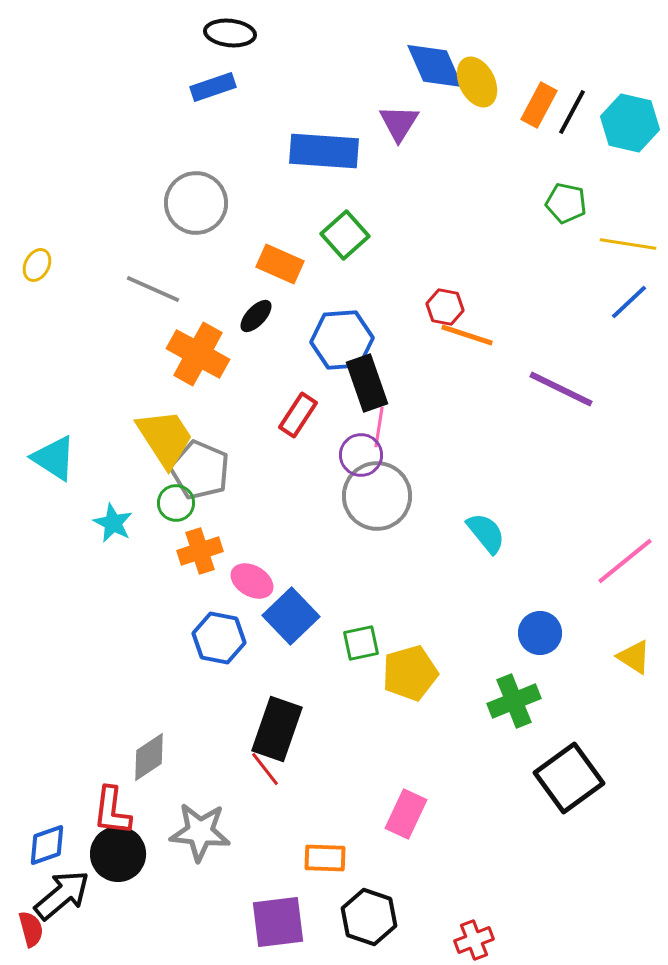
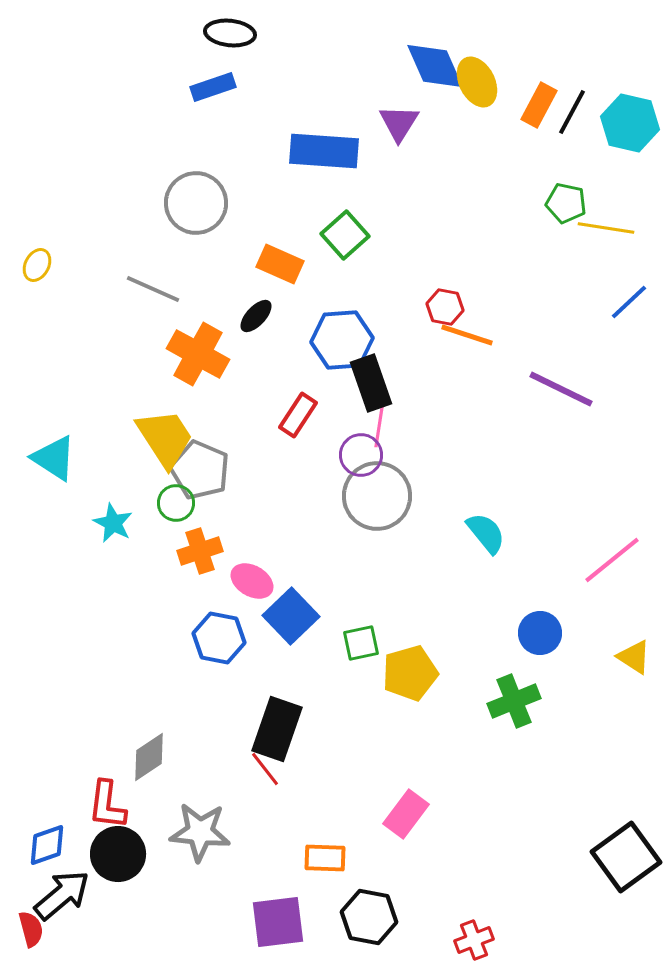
yellow line at (628, 244): moved 22 px left, 16 px up
black rectangle at (367, 383): moved 4 px right
pink line at (625, 561): moved 13 px left, 1 px up
black square at (569, 778): moved 57 px right, 79 px down
red L-shape at (112, 811): moved 5 px left, 6 px up
pink rectangle at (406, 814): rotated 12 degrees clockwise
black hexagon at (369, 917): rotated 8 degrees counterclockwise
